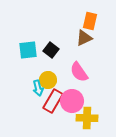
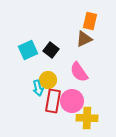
brown triangle: moved 1 px down
cyan square: rotated 18 degrees counterclockwise
red rectangle: rotated 20 degrees counterclockwise
